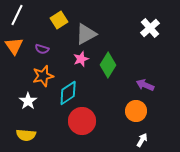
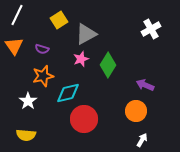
white cross: moved 1 px right, 1 px down; rotated 12 degrees clockwise
cyan diamond: rotated 20 degrees clockwise
red circle: moved 2 px right, 2 px up
